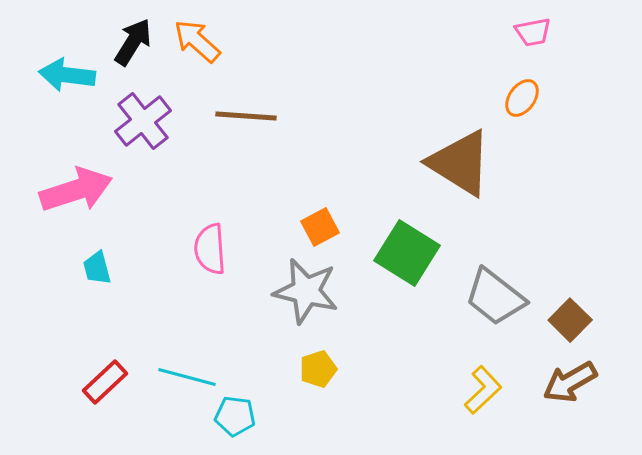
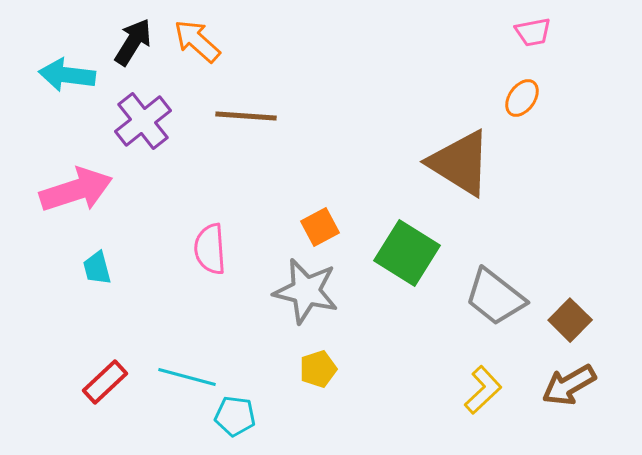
brown arrow: moved 1 px left, 3 px down
